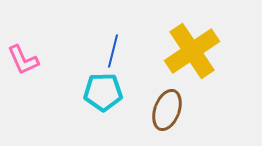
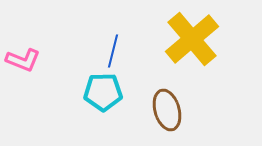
yellow cross: moved 12 px up; rotated 6 degrees counterclockwise
pink L-shape: rotated 44 degrees counterclockwise
brown ellipse: rotated 36 degrees counterclockwise
